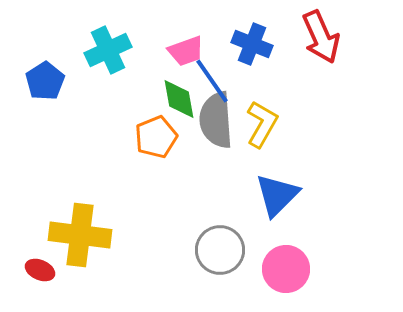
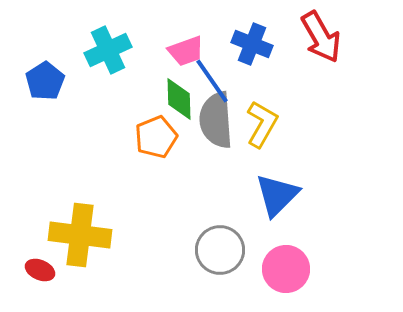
red arrow: rotated 6 degrees counterclockwise
green diamond: rotated 9 degrees clockwise
